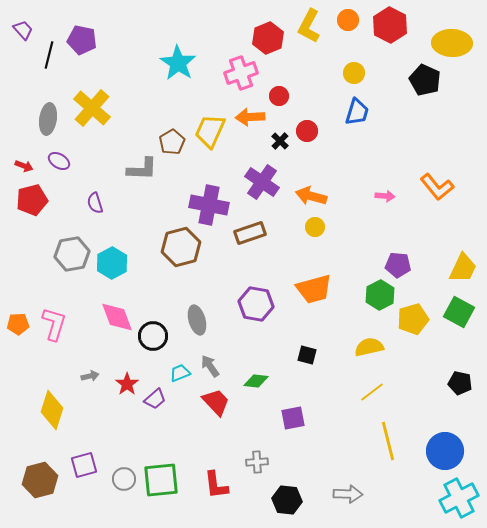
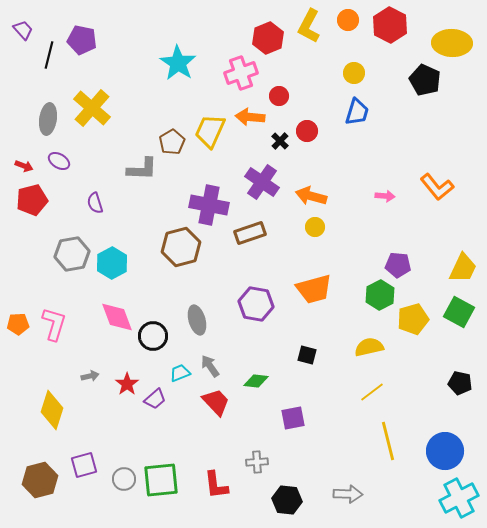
orange arrow at (250, 117): rotated 8 degrees clockwise
